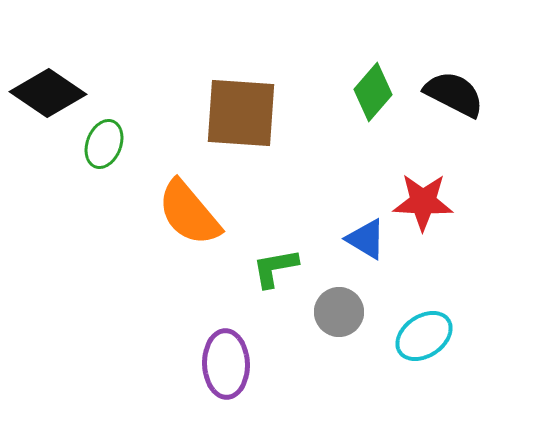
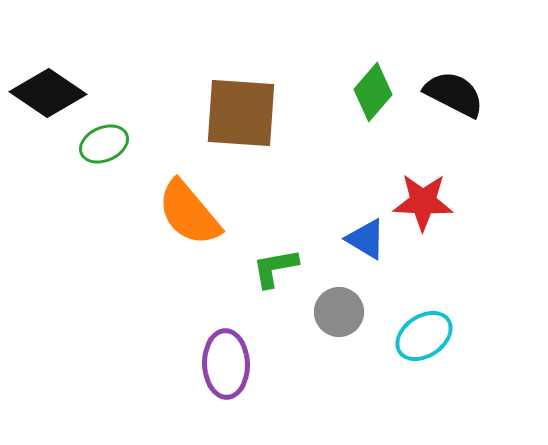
green ellipse: rotated 45 degrees clockwise
